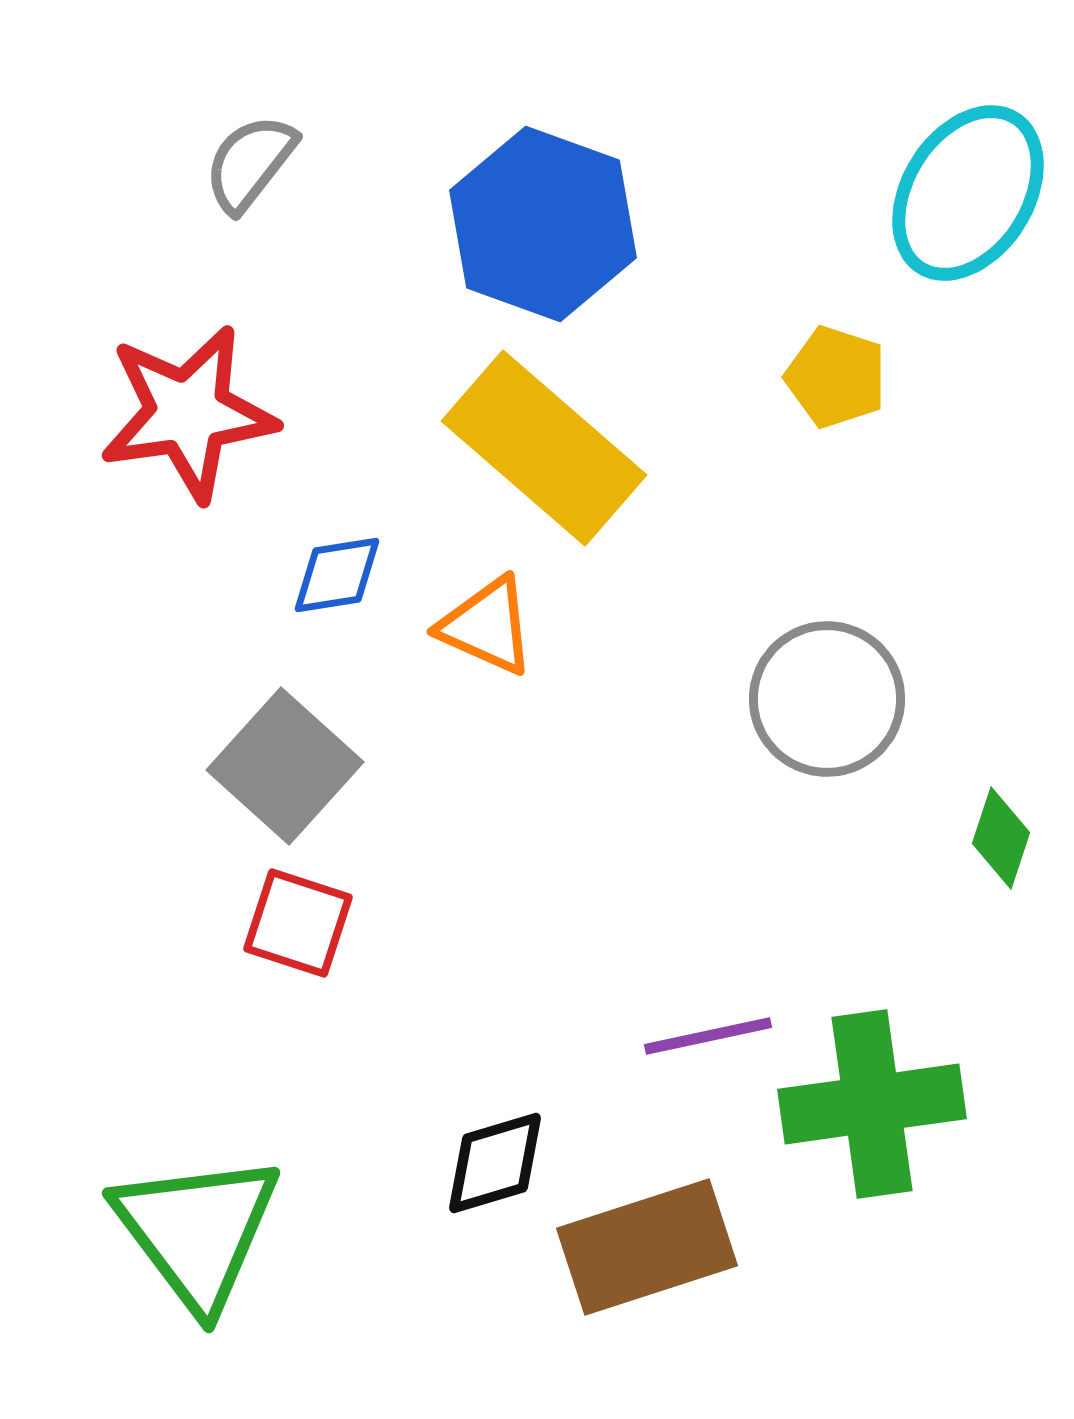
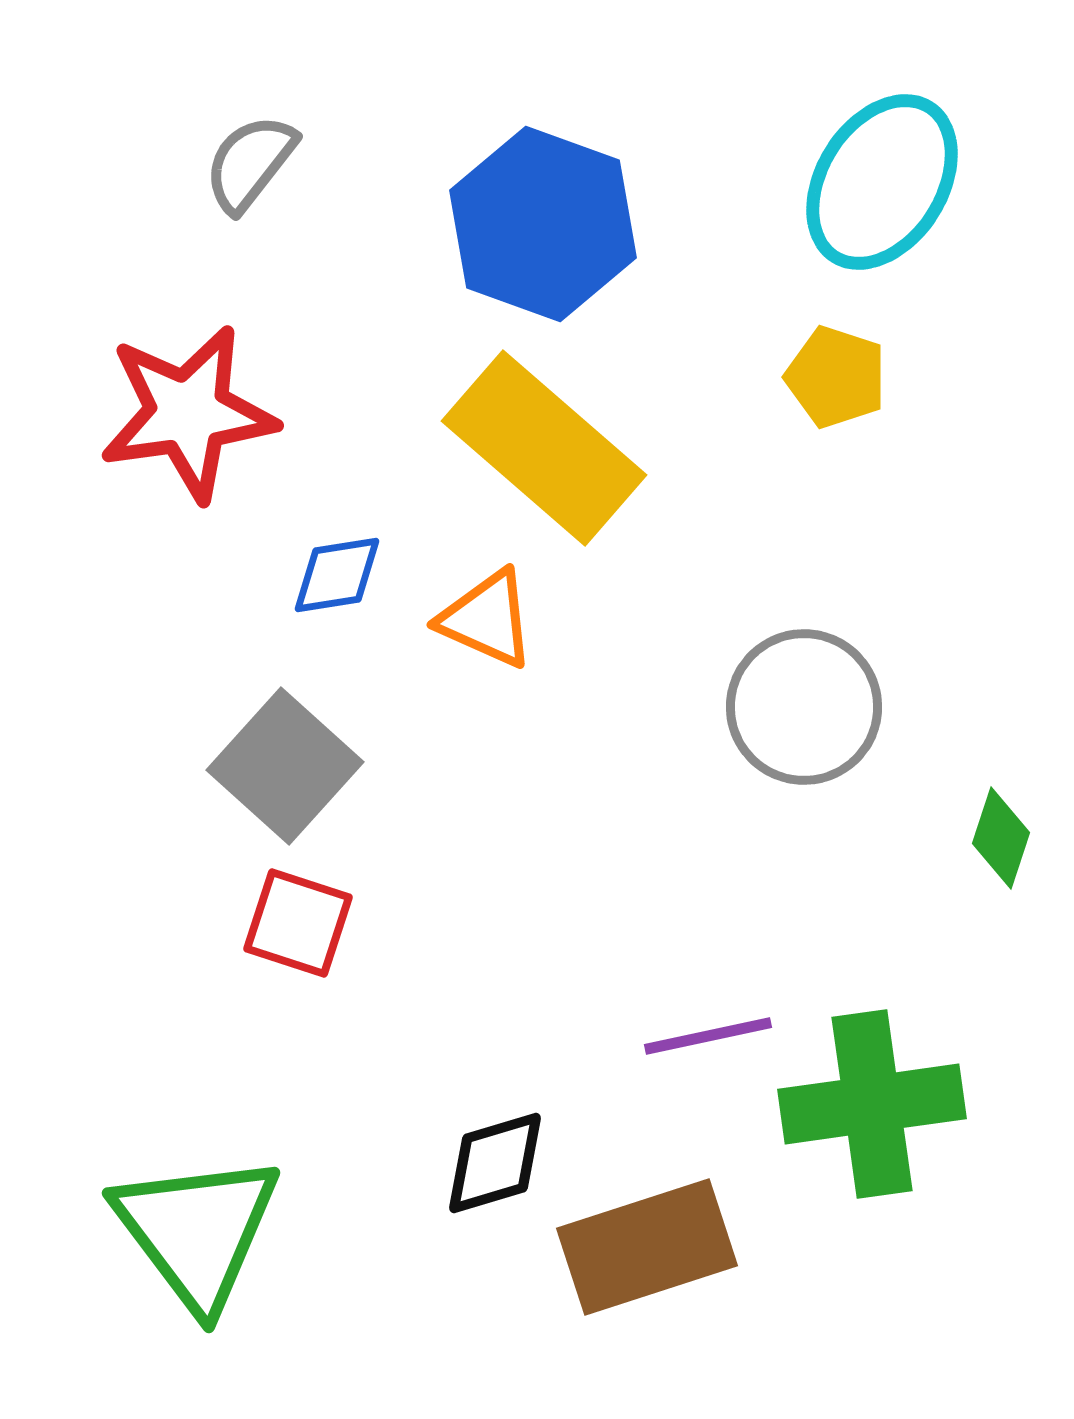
cyan ellipse: moved 86 px left, 11 px up
orange triangle: moved 7 px up
gray circle: moved 23 px left, 8 px down
